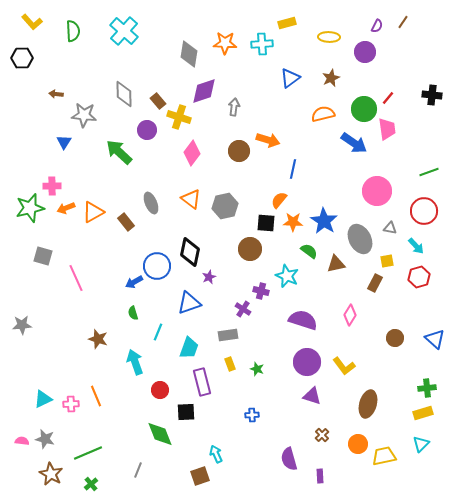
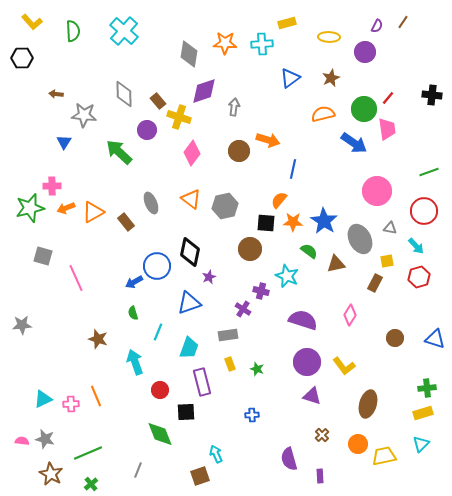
blue triangle at (435, 339): rotated 25 degrees counterclockwise
